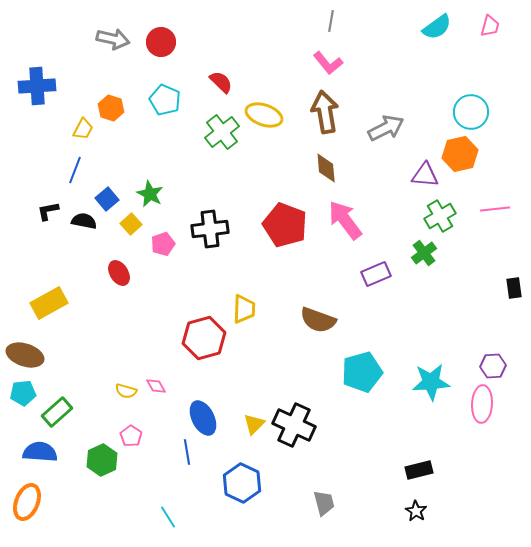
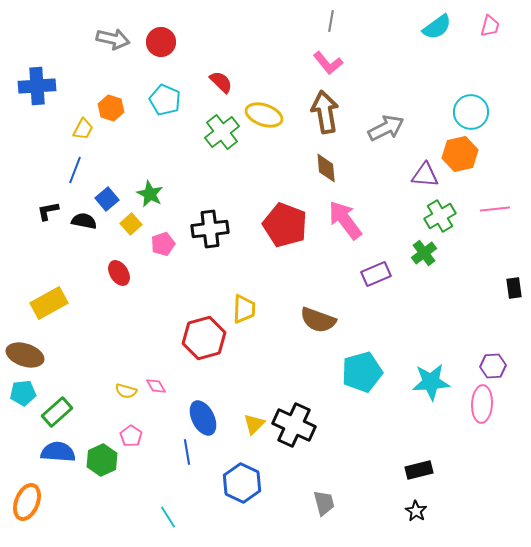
blue semicircle at (40, 452): moved 18 px right
